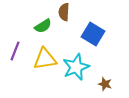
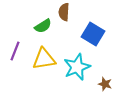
yellow triangle: moved 1 px left
cyan star: moved 1 px right
